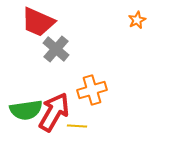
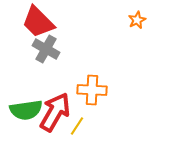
red trapezoid: rotated 21 degrees clockwise
gray cross: moved 10 px left; rotated 12 degrees counterclockwise
orange cross: rotated 20 degrees clockwise
red arrow: moved 1 px right
yellow line: rotated 60 degrees counterclockwise
